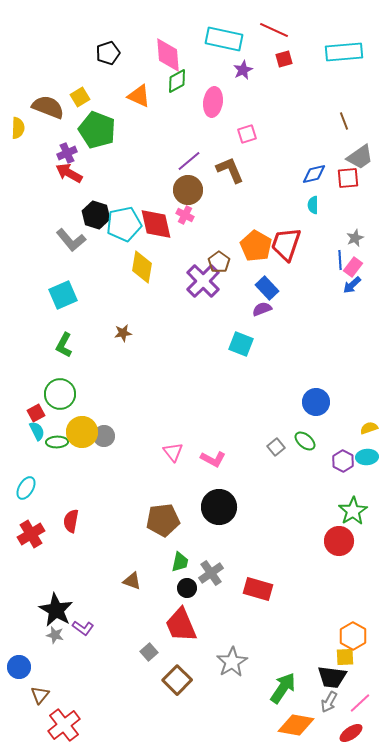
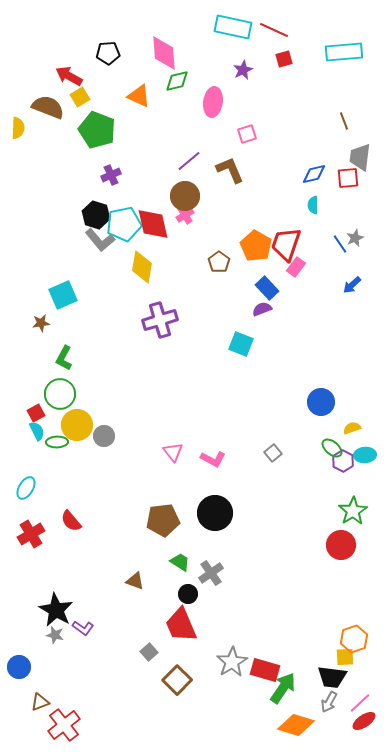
cyan rectangle at (224, 39): moved 9 px right, 12 px up
black pentagon at (108, 53): rotated 15 degrees clockwise
pink diamond at (168, 55): moved 4 px left, 2 px up
green diamond at (177, 81): rotated 15 degrees clockwise
purple cross at (67, 153): moved 44 px right, 22 px down
gray trapezoid at (360, 157): rotated 132 degrees clockwise
red arrow at (69, 173): moved 97 px up
brown circle at (188, 190): moved 3 px left, 6 px down
pink cross at (185, 215): rotated 30 degrees clockwise
red diamond at (156, 224): moved 3 px left
gray L-shape at (71, 240): moved 29 px right
blue line at (340, 260): moved 16 px up; rotated 30 degrees counterclockwise
pink rectangle at (353, 267): moved 57 px left
purple cross at (203, 281): moved 43 px left, 39 px down; rotated 28 degrees clockwise
brown star at (123, 333): moved 82 px left, 10 px up
green L-shape at (64, 345): moved 13 px down
blue circle at (316, 402): moved 5 px right
yellow semicircle at (369, 428): moved 17 px left
yellow circle at (82, 432): moved 5 px left, 7 px up
green ellipse at (305, 441): moved 27 px right, 7 px down
gray square at (276, 447): moved 3 px left, 6 px down
cyan ellipse at (367, 457): moved 2 px left, 2 px up
black circle at (219, 507): moved 4 px left, 6 px down
red semicircle at (71, 521): rotated 50 degrees counterclockwise
red circle at (339, 541): moved 2 px right, 4 px down
green trapezoid at (180, 562): rotated 70 degrees counterclockwise
brown triangle at (132, 581): moved 3 px right
black circle at (187, 588): moved 1 px right, 6 px down
red rectangle at (258, 589): moved 7 px right, 81 px down
orange hexagon at (353, 636): moved 1 px right, 3 px down; rotated 12 degrees clockwise
brown triangle at (40, 695): moved 7 px down; rotated 30 degrees clockwise
orange diamond at (296, 725): rotated 6 degrees clockwise
red ellipse at (351, 733): moved 13 px right, 12 px up
